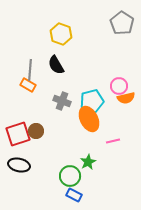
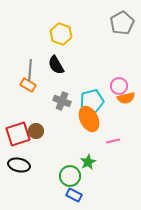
gray pentagon: rotated 10 degrees clockwise
